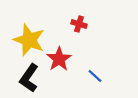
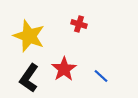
yellow star: moved 4 px up
red star: moved 5 px right, 10 px down
blue line: moved 6 px right
